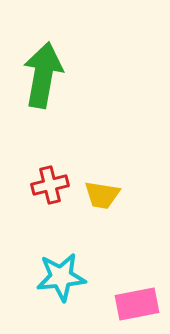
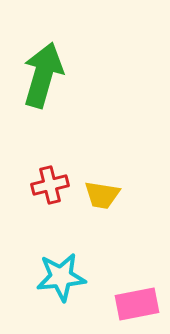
green arrow: rotated 6 degrees clockwise
